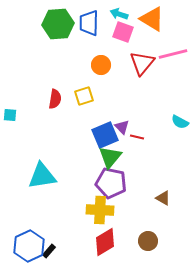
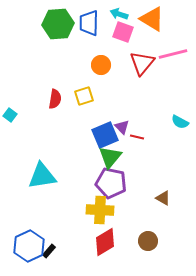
cyan square: rotated 32 degrees clockwise
